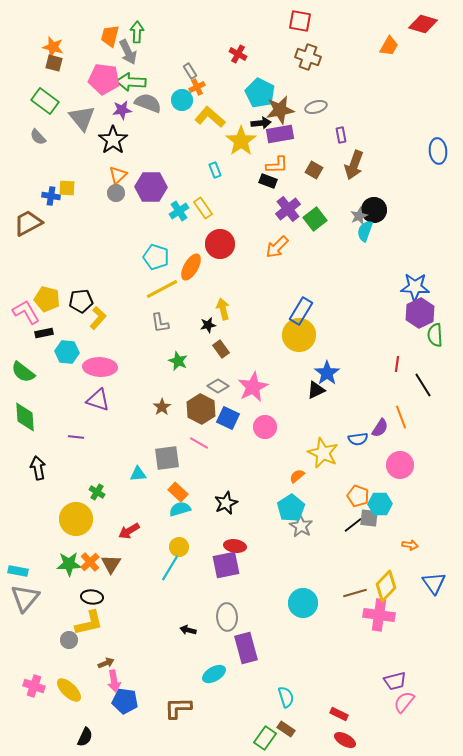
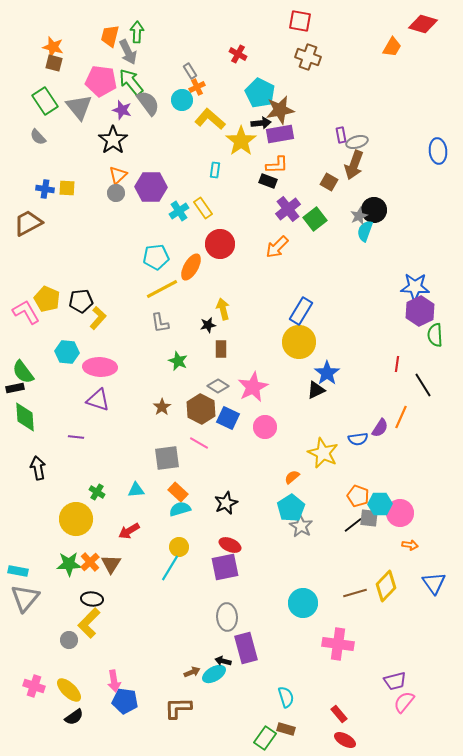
orange trapezoid at (389, 46): moved 3 px right, 1 px down
pink pentagon at (104, 79): moved 3 px left, 2 px down
green arrow at (131, 82): rotated 48 degrees clockwise
green rectangle at (45, 101): rotated 20 degrees clockwise
gray semicircle at (148, 103): rotated 32 degrees clockwise
gray ellipse at (316, 107): moved 41 px right, 35 px down
purple star at (122, 110): rotated 24 degrees clockwise
yellow L-shape at (210, 117): moved 2 px down
gray triangle at (82, 118): moved 3 px left, 11 px up
cyan rectangle at (215, 170): rotated 28 degrees clockwise
brown square at (314, 170): moved 15 px right, 12 px down
blue cross at (51, 196): moved 6 px left, 7 px up
cyan pentagon at (156, 257): rotated 25 degrees counterclockwise
yellow pentagon at (47, 299): rotated 10 degrees clockwise
purple hexagon at (420, 313): moved 2 px up
black rectangle at (44, 333): moved 29 px left, 55 px down
yellow circle at (299, 335): moved 7 px down
brown rectangle at (221, 349): rotated 36 degrees clockwise
green semicircle at (23, 372): rotated 15 degrees clockwise
orange line at (401, 417): rotated 45 degrees clockwise
pink circle at (400, 465): moved 48 px down
cyan triangle at (138, 474): moved 2 px left, 16 px down
orange semicircle at (297, 476): moved 5 px left, 1 px down
red ellipse at (235, 546): moved 5 px left, 1 px up; rotated 15 degrees clockwise
purple square at (226, 565): moved 1 px left, 2 px down
black ellipse at (92, 597): moved 2 px down
pink cross at (379, 615): moved 41 px left, 29 px down
yellow L-shape at (89, 623): rotated 148 degrees clockwise
black arrow at (188, 630): moved 35 px right, 31 px down
brown arrow at (106, 663): moved 86 px right, 9 px down
red rectangle at (339, 714): rotated 24 degrees clockwise
brown rectangle at (286, 729): rotated 18 degrees counterclockwise
black semicircle at (85, 737): moved 11 px left, 20 px up; rotated 30 degrees clockwise
